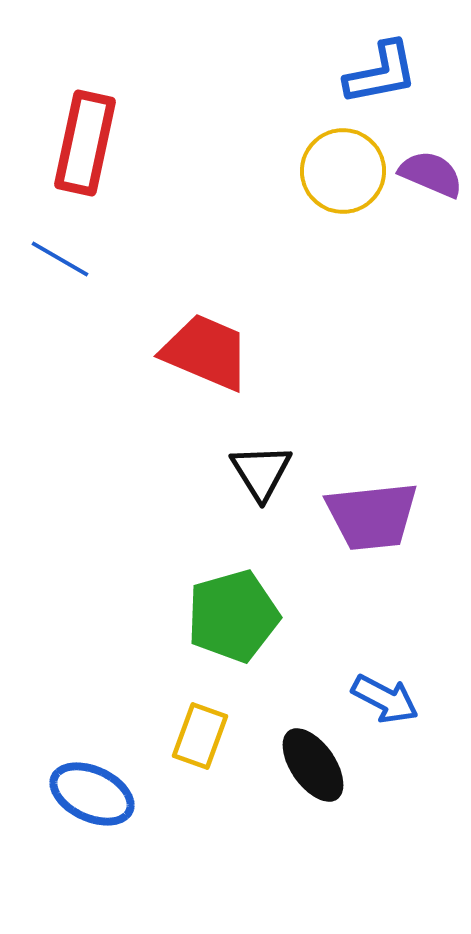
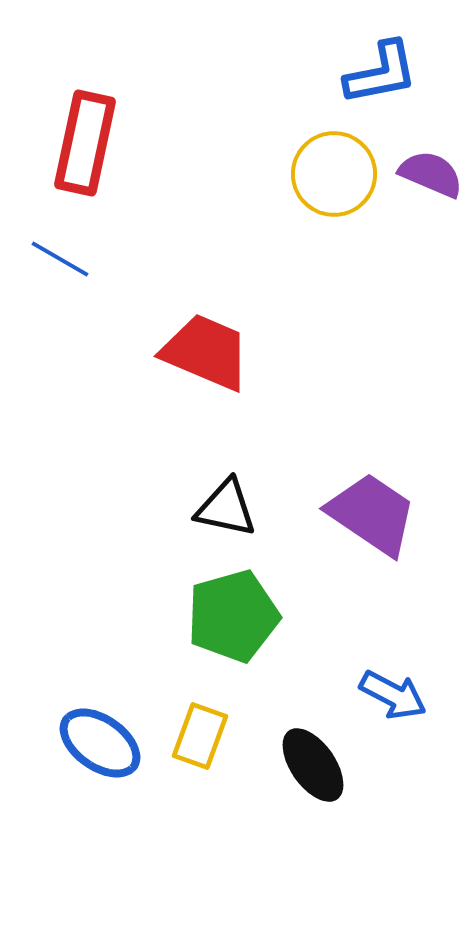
yellow circle: moved 9 px left, 3 px down
black triangle: moved 35 px left, 36 px down; rotated 46 degrees counterclockwise
purple trapezoid: moved 2 px up; rotated 140 degrees counterclockwise
blue arrow: moved 8 px right, 4 px up
blue ellipse: moved 8 px right, 51 px up; rotated 10 degrees clockwise
